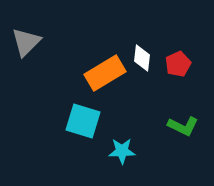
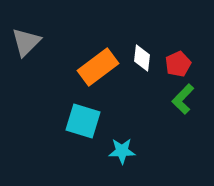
orange rectangle: moved 7 px left, 6 px up; rotated 6 degrees counterclockwise
green L-shape: moved 27 px up; rotated 108 degrees clockwise
